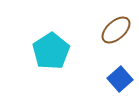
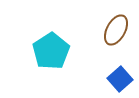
brown ellipse: rotated 20 degrees counterclockwise
